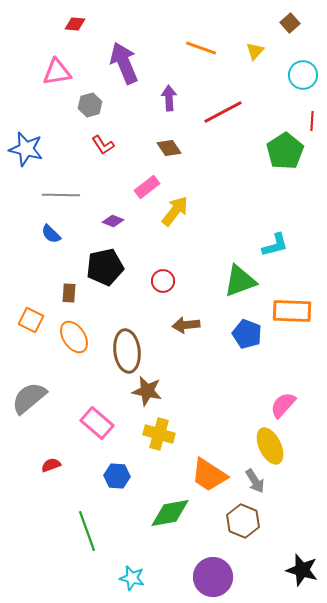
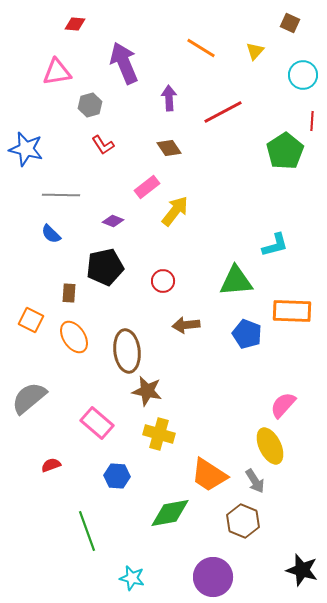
brown square at (290, 23): rotated 24 degrees counterclockwise
orange line at (201, 48): rotated 12 degrees clockwise
green triangle at (240, 281): moved 4 px left; rotated 15 degrees clockwise
